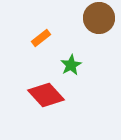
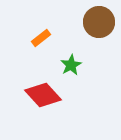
brown circle: moved 4 px down
red diamond: moved 3 px left
